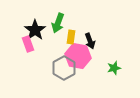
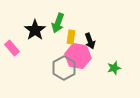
pink rectangle: moved 16 px left, 4 px down; rotated 21 degrees counterclockwise
